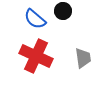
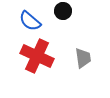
blue semicircle: moved 5 px left, 2 px down
red cross: moved 1 px right
